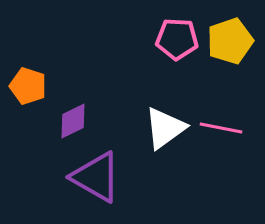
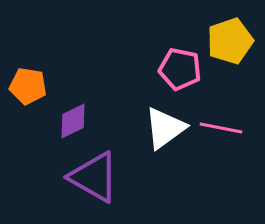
pink pentagon: moved 3 px right, 30 px down; rotated 9 degrees clockwise
orange pentagon: rotated 9 degrees counterclockwise
purple triangle: moved 2 px left
